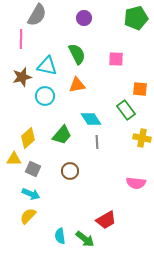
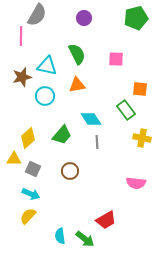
pink line: moved 3 px up
